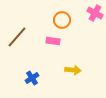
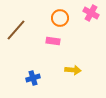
pink cross: moved 4 px left
orange circle: moved 2 px left, 2 px up
brown line: moved 1 px left, 7 px up
blue cross: moved 1 px right; rotated 16 degrees clockwise
